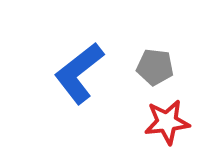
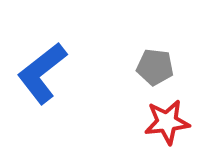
blue L-shape: moved 37 px left
